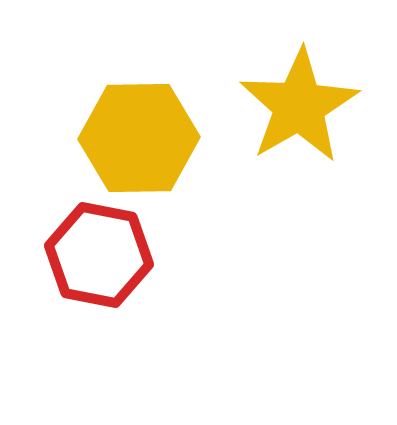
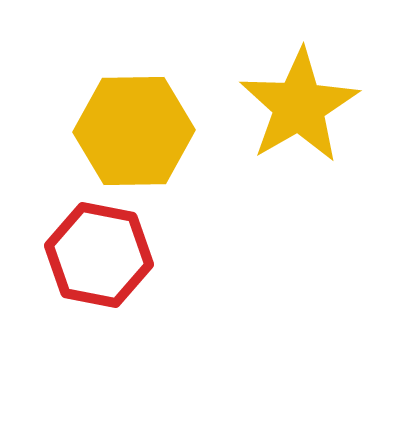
yellow hexagon: moved 5 px left, 7 px up
